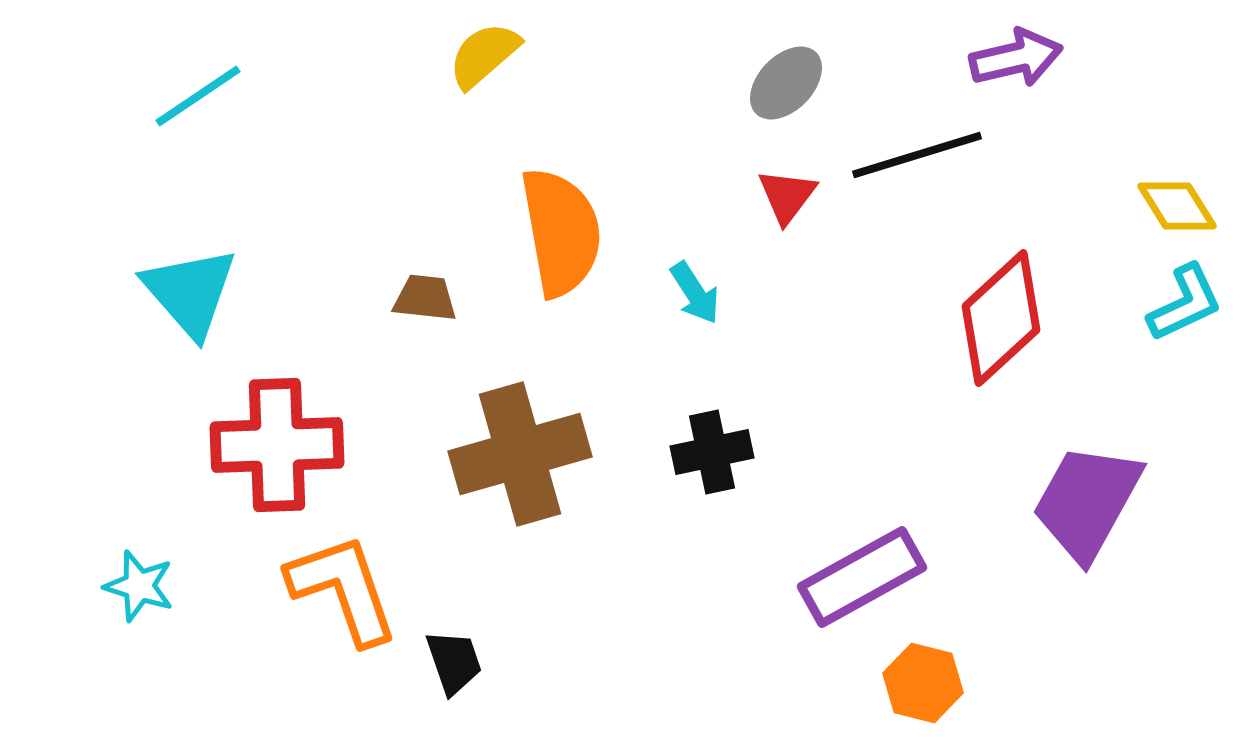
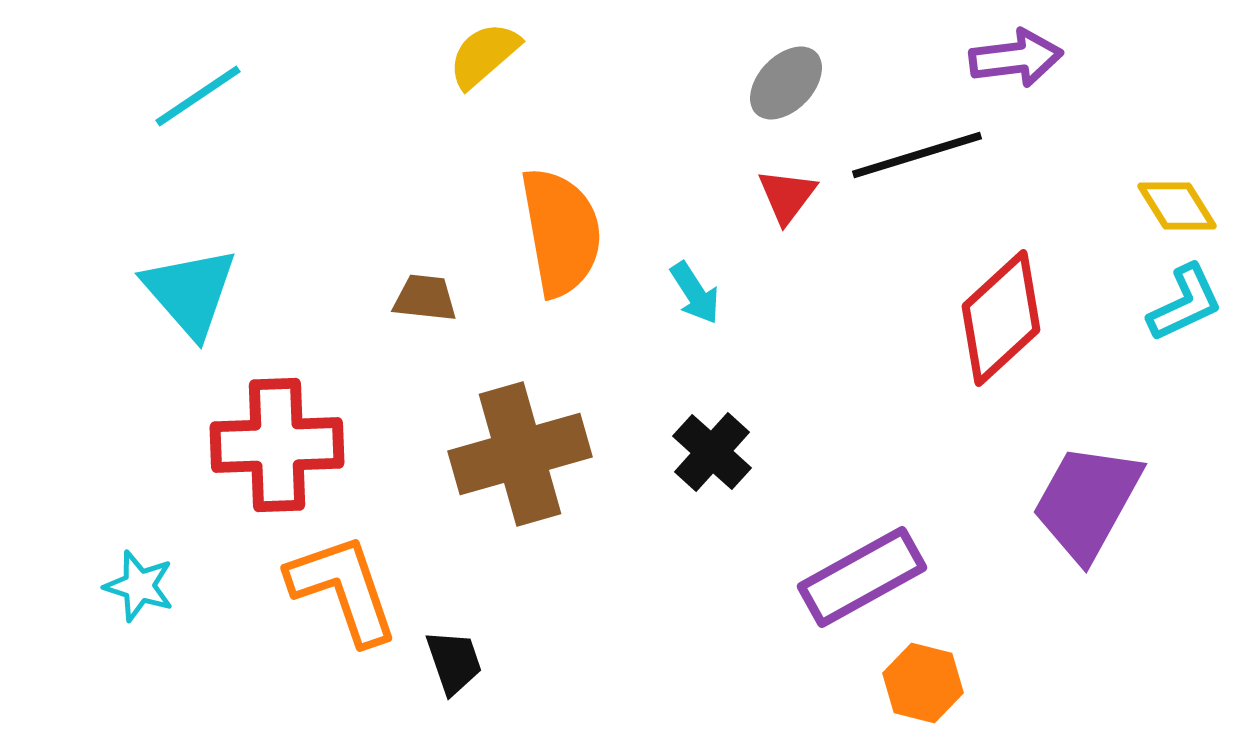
purple arrow: rotated 6 degrees clockwise
black cross: rotated 36 degrees counterclockwise
